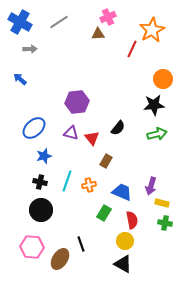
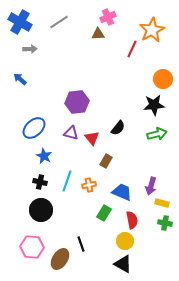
blue star: rotated 28 degrees counterclockwise
